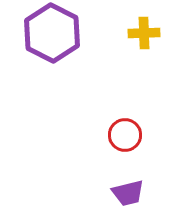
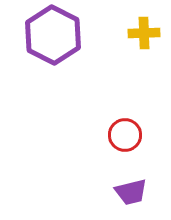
purple hexagon: moved 1 px right, 2 px down
purple trapezoid: moved 3 px right, 1 px up
